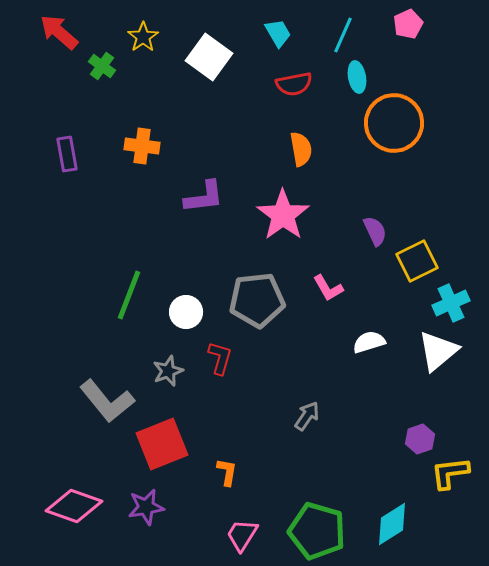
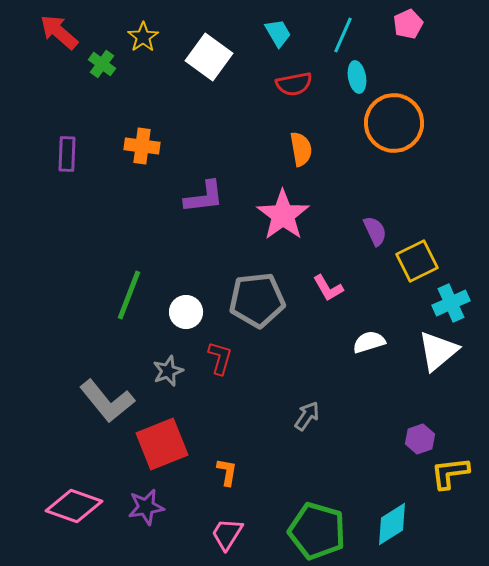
green cross: moved 2 px up
purple rectangle: rotated 12 degrees clockwise
pink trapezoid: moved 15 px left, 1 px up
